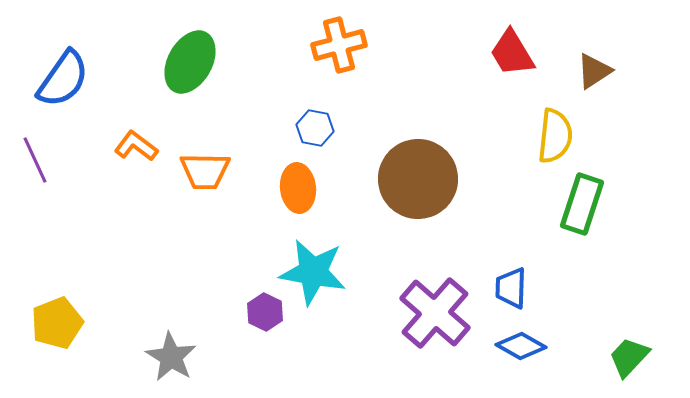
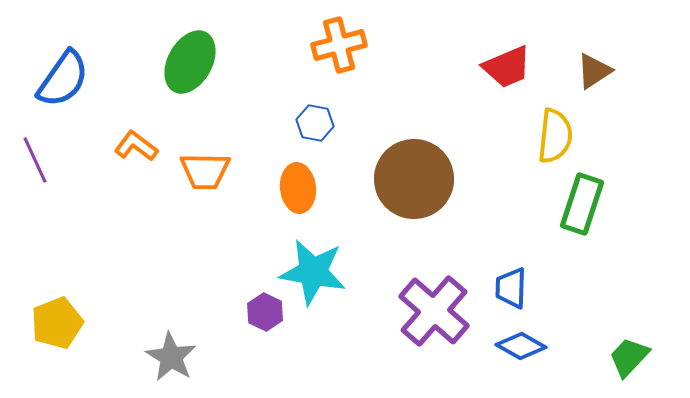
red trapezoid: moved 5 px left, 14 px down; rotated 82 degrees counterclockwise
blue hexagon: moved 5 px up
brown circle: moved 4 px left
purple cross: moved 1 px left, 2 px up
